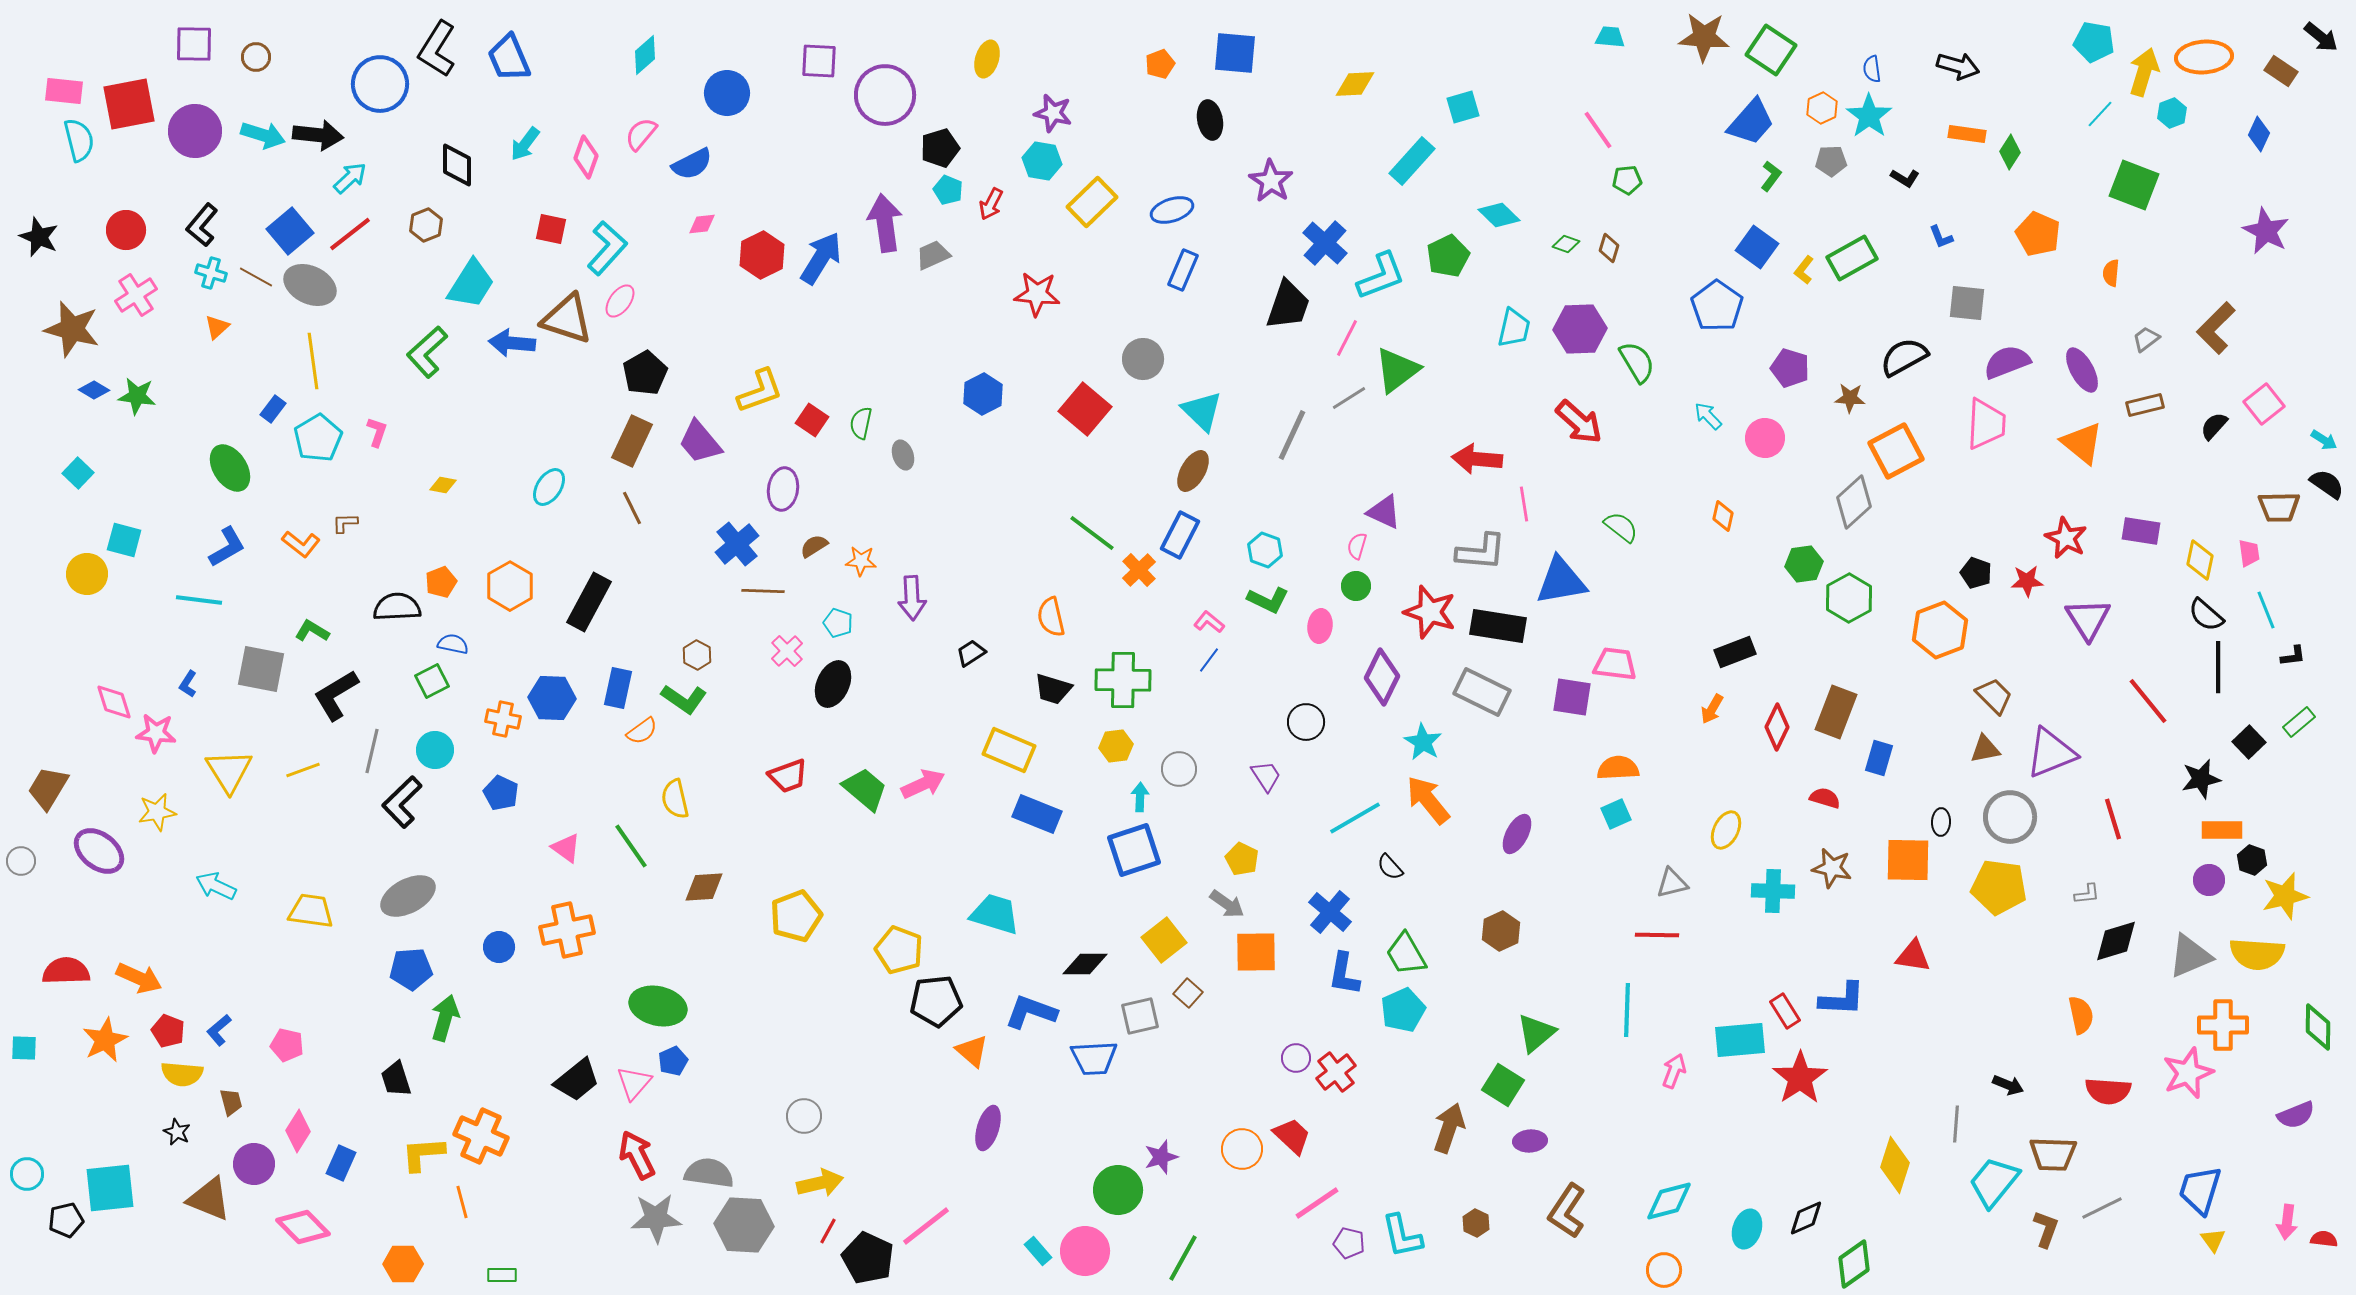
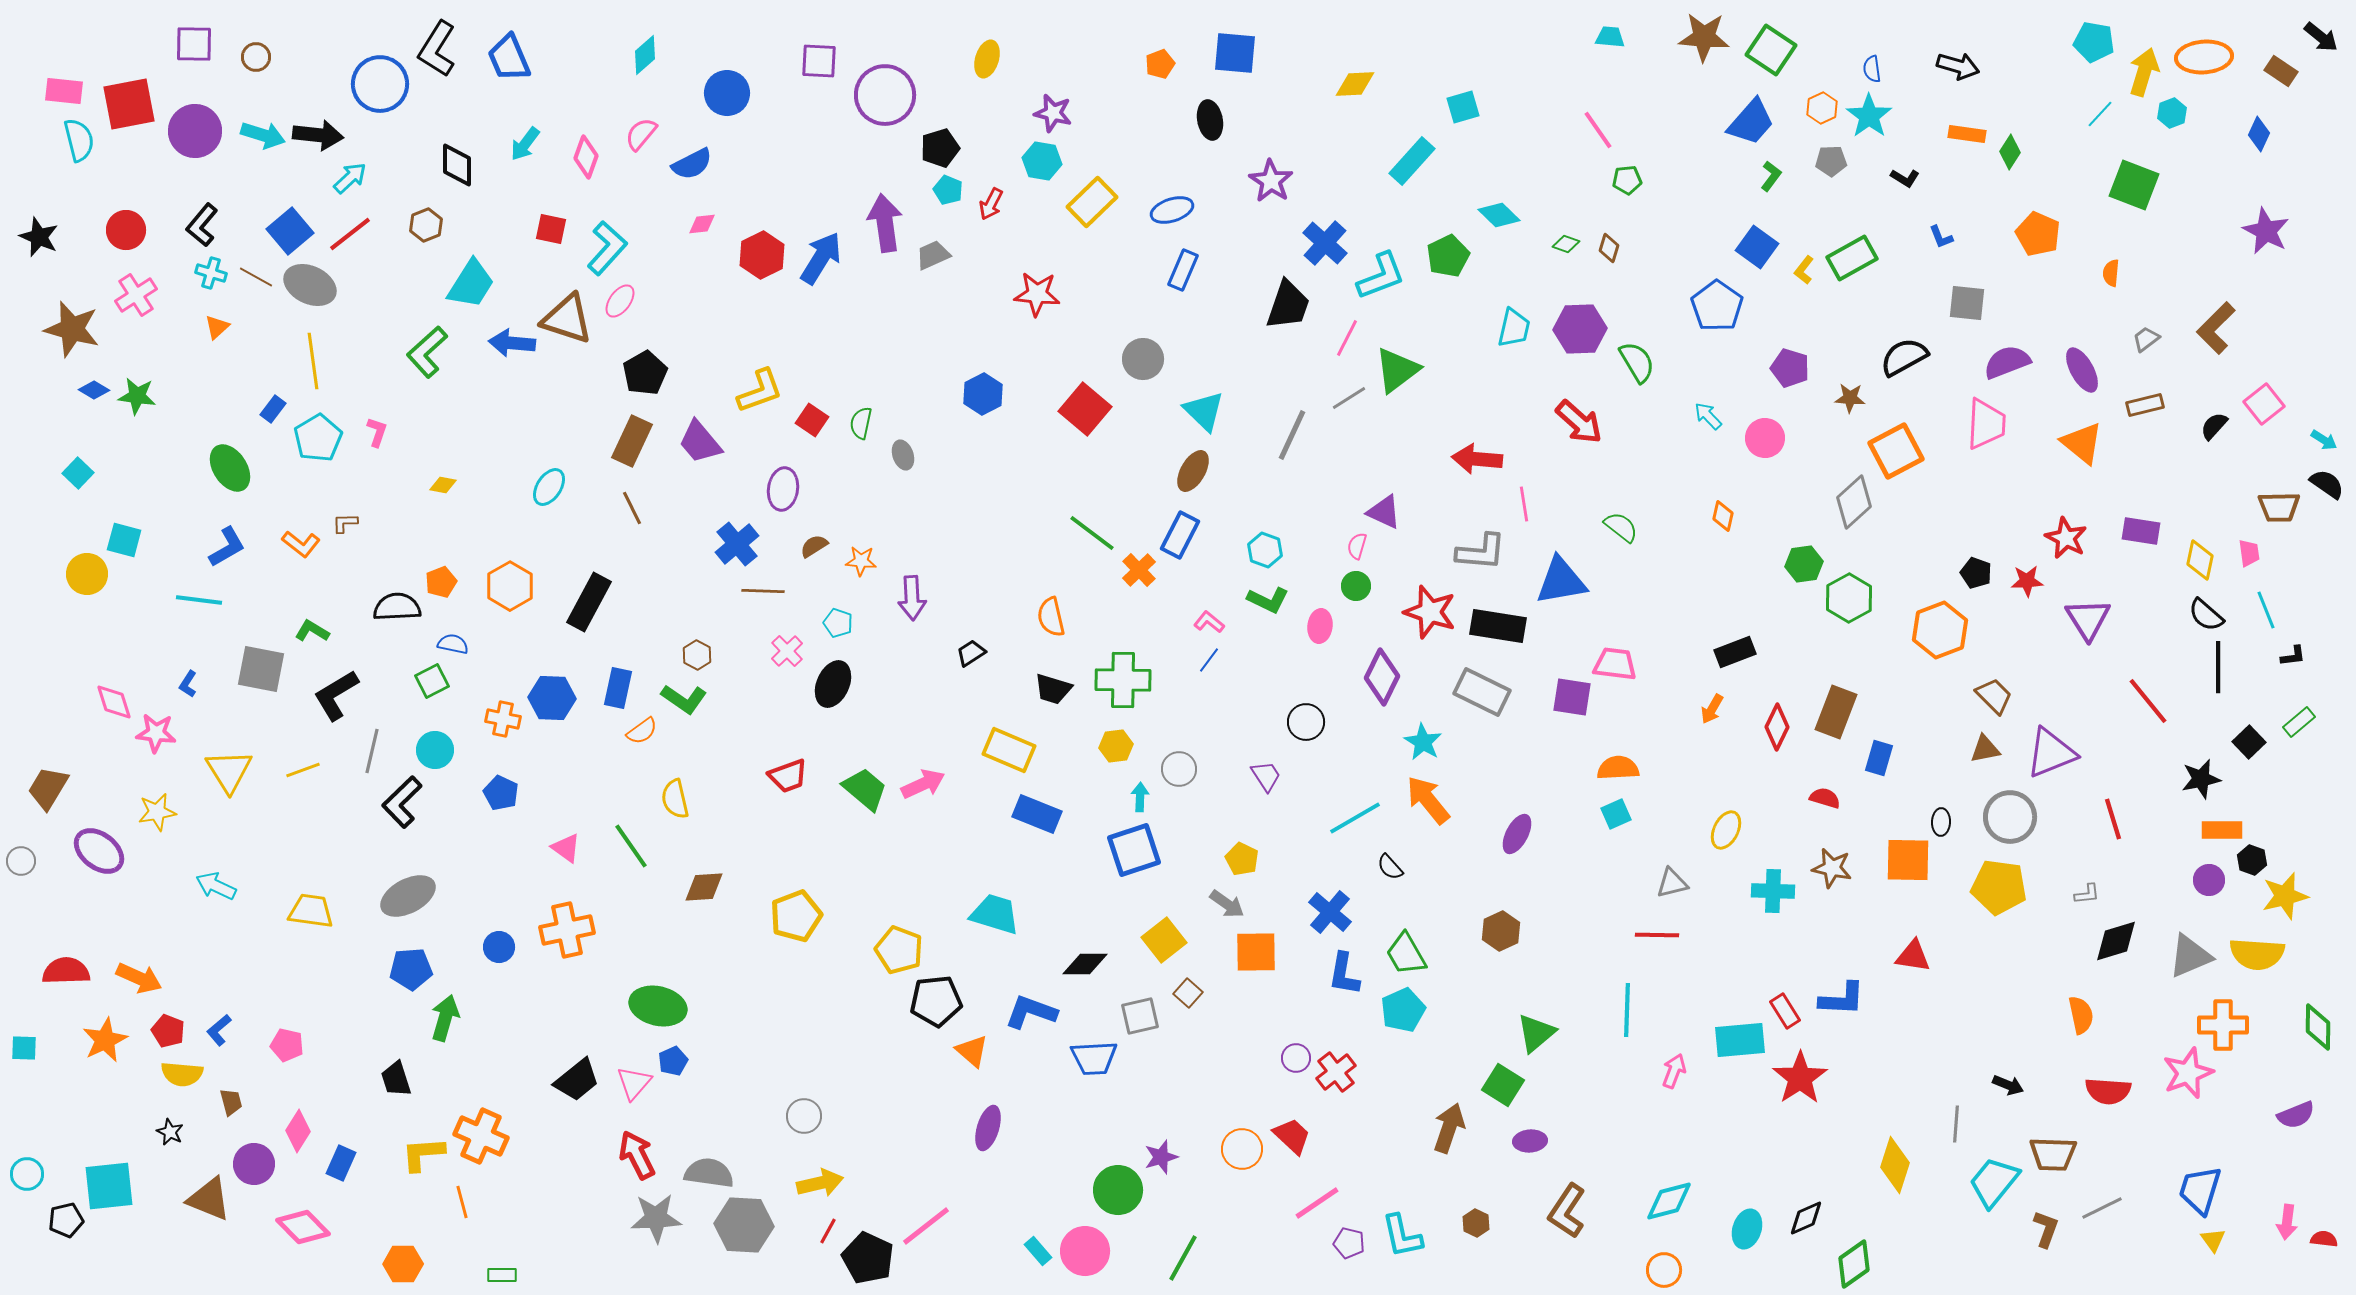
cyan triangle at (1202, 411): moved 2 px right
black star at (177, 1132): moved 7 px left
cyan square at (110, 1188): moved 1 px left, 2 px up
